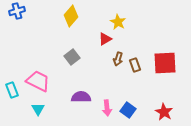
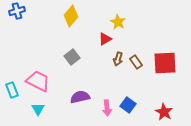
brown rectangle: moved 1 px right, 3 px up; rotated 16 degrees counterclockwise
purple semicircle: moved 1 px left; rotated 12 degrees counterclockwise
blue square: moved 5 px up
